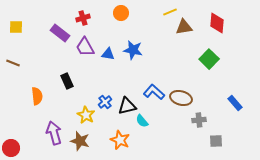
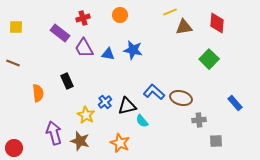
orange circle: moved 1 px left, 2 px down
purple trapezoid: moved 1 px left, 1 px down
orange semicircle: moved 1 px right, 3 px up
orange star: moved 3 px down
red circle: moved 3 px right
